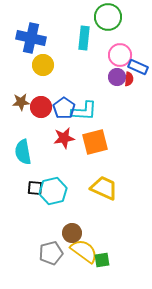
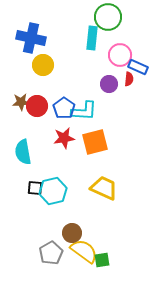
cyan rectangle: moved 8 px right
purple circle: moved 8 px left, 7 px down
red circle: moved 4 px left, 1 px up
gray pentagon: rotated 15 degrees counterclockwise
